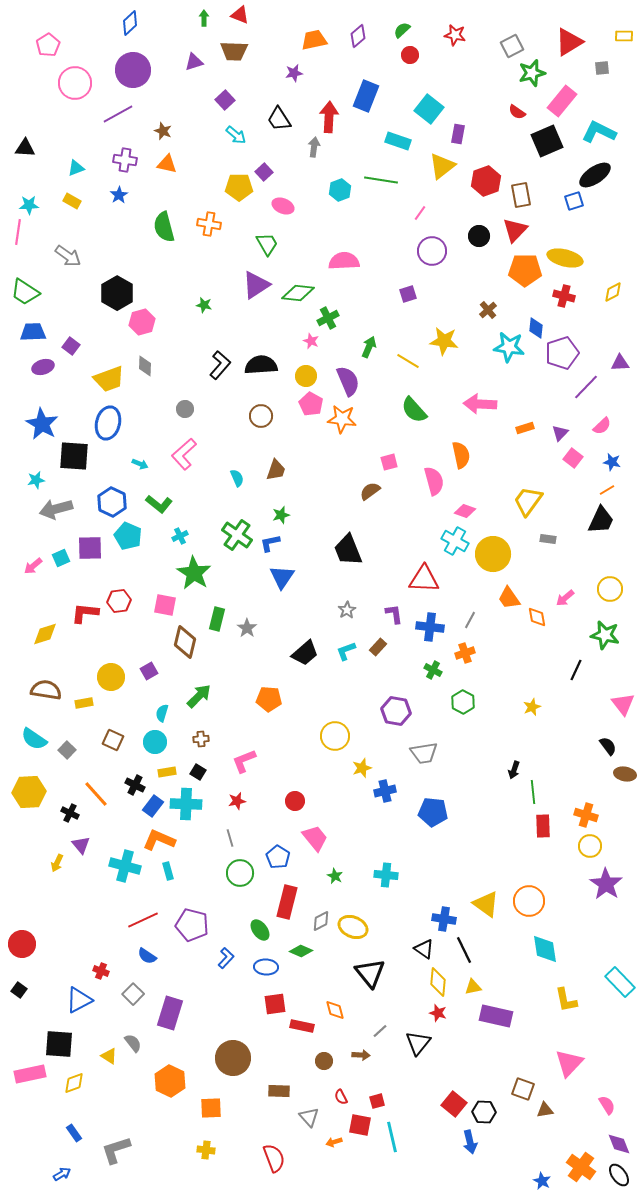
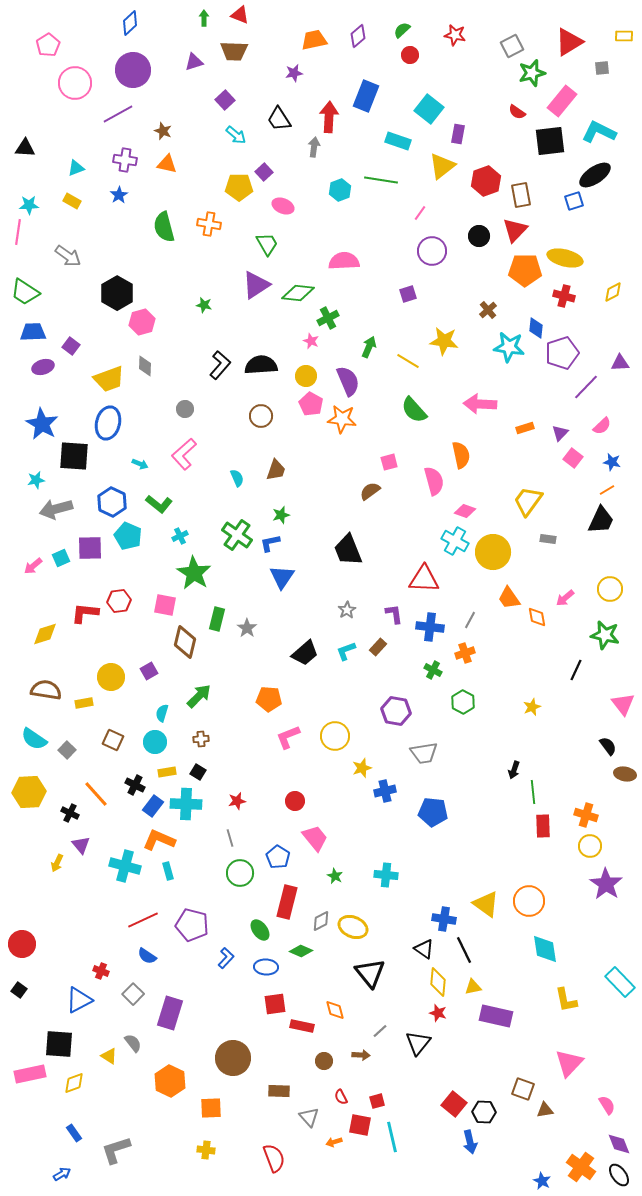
black square at (547, 141): moved 3 px right; rotated 16 degrees clockwise
yellow circle at (493, 554): moved 2 px up
pink L-shape at (244, 761): moved 44 px right, 24 px up
